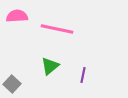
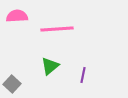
pink line: rotated 16 degrees counterclockwise
